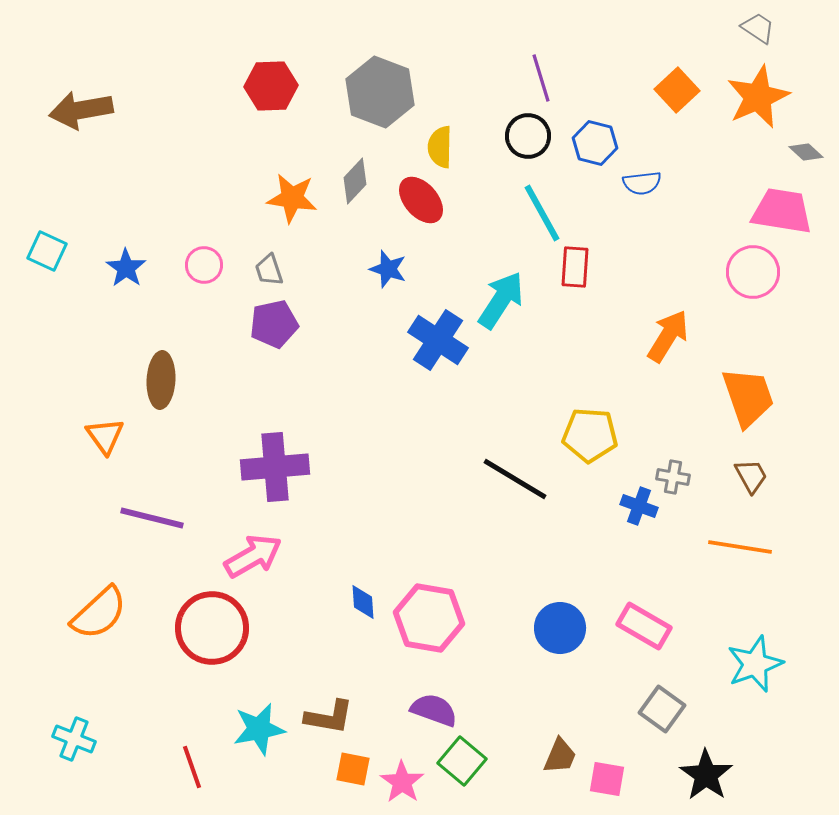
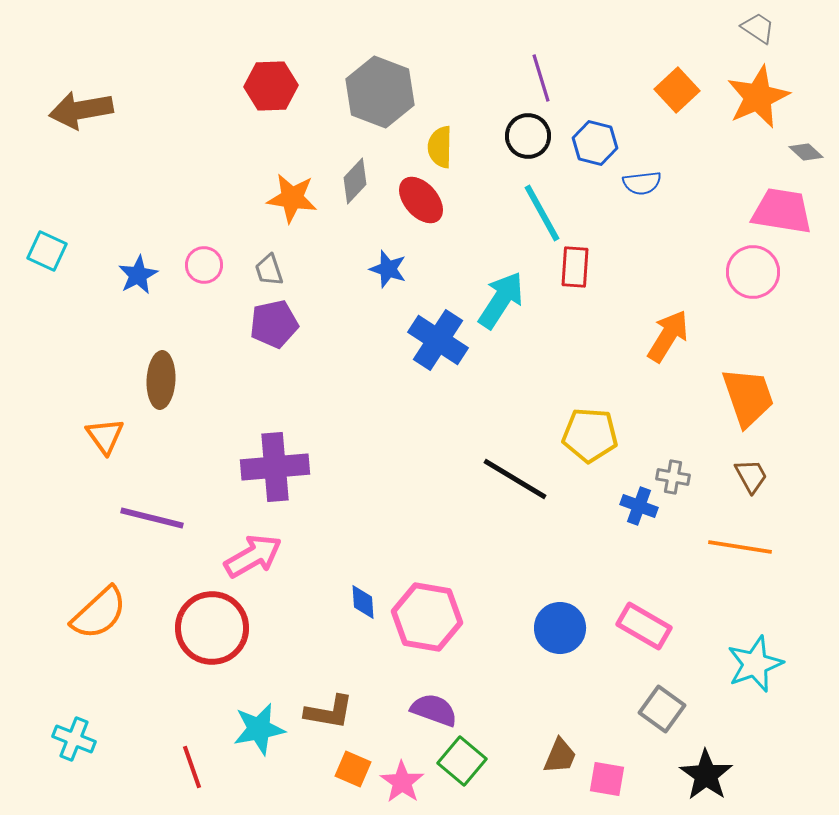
blue star at (126, 268): moved 12 px right, 7 px down; rotated 9 degrees clockwise
pink hexagon at (429, 618): moved 2 px left, 1 px up
brown L-shape at (329, 717): moved 5 px up
orange square at (353, 769): rotated 12 degrees clockwise
